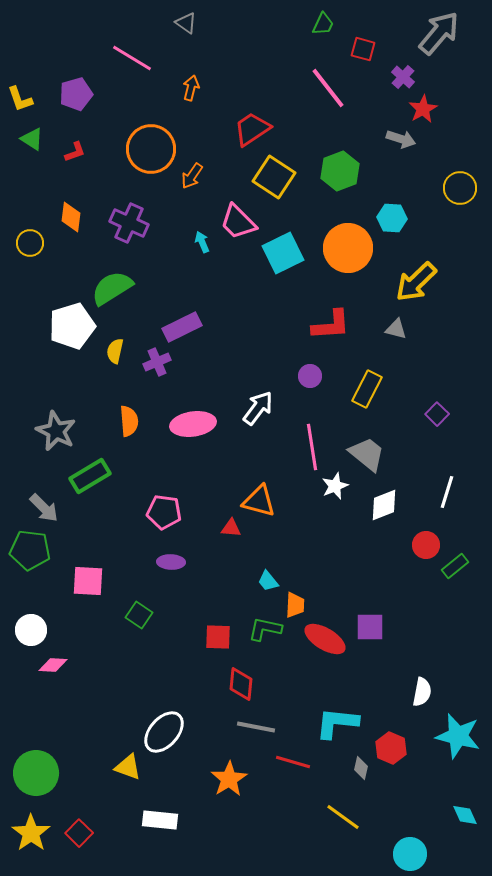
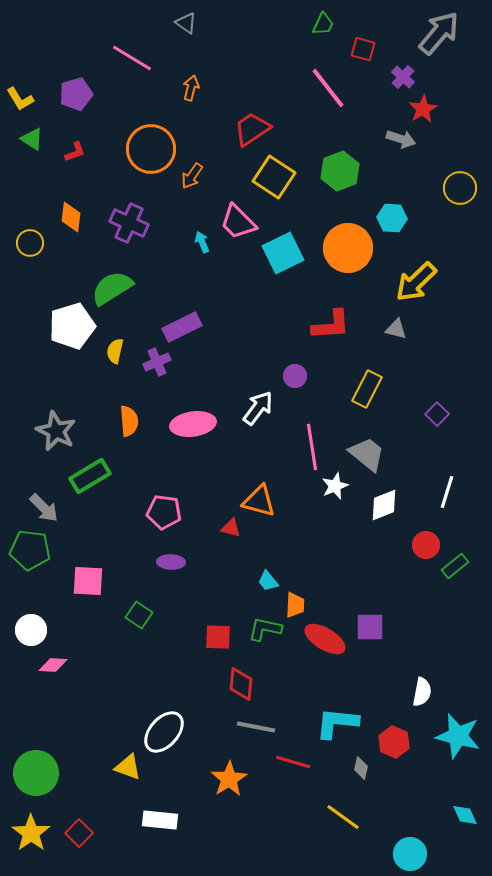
yellow L-shape at (20, 99): rotated 12 degrees counterclockwise
purple circle at (310, 376): moved 15 px left
red triangle at (231, 528): rotated 10 degrees clockwise
red hexagon at (391, 748): moved 3 px right, 6 px up
